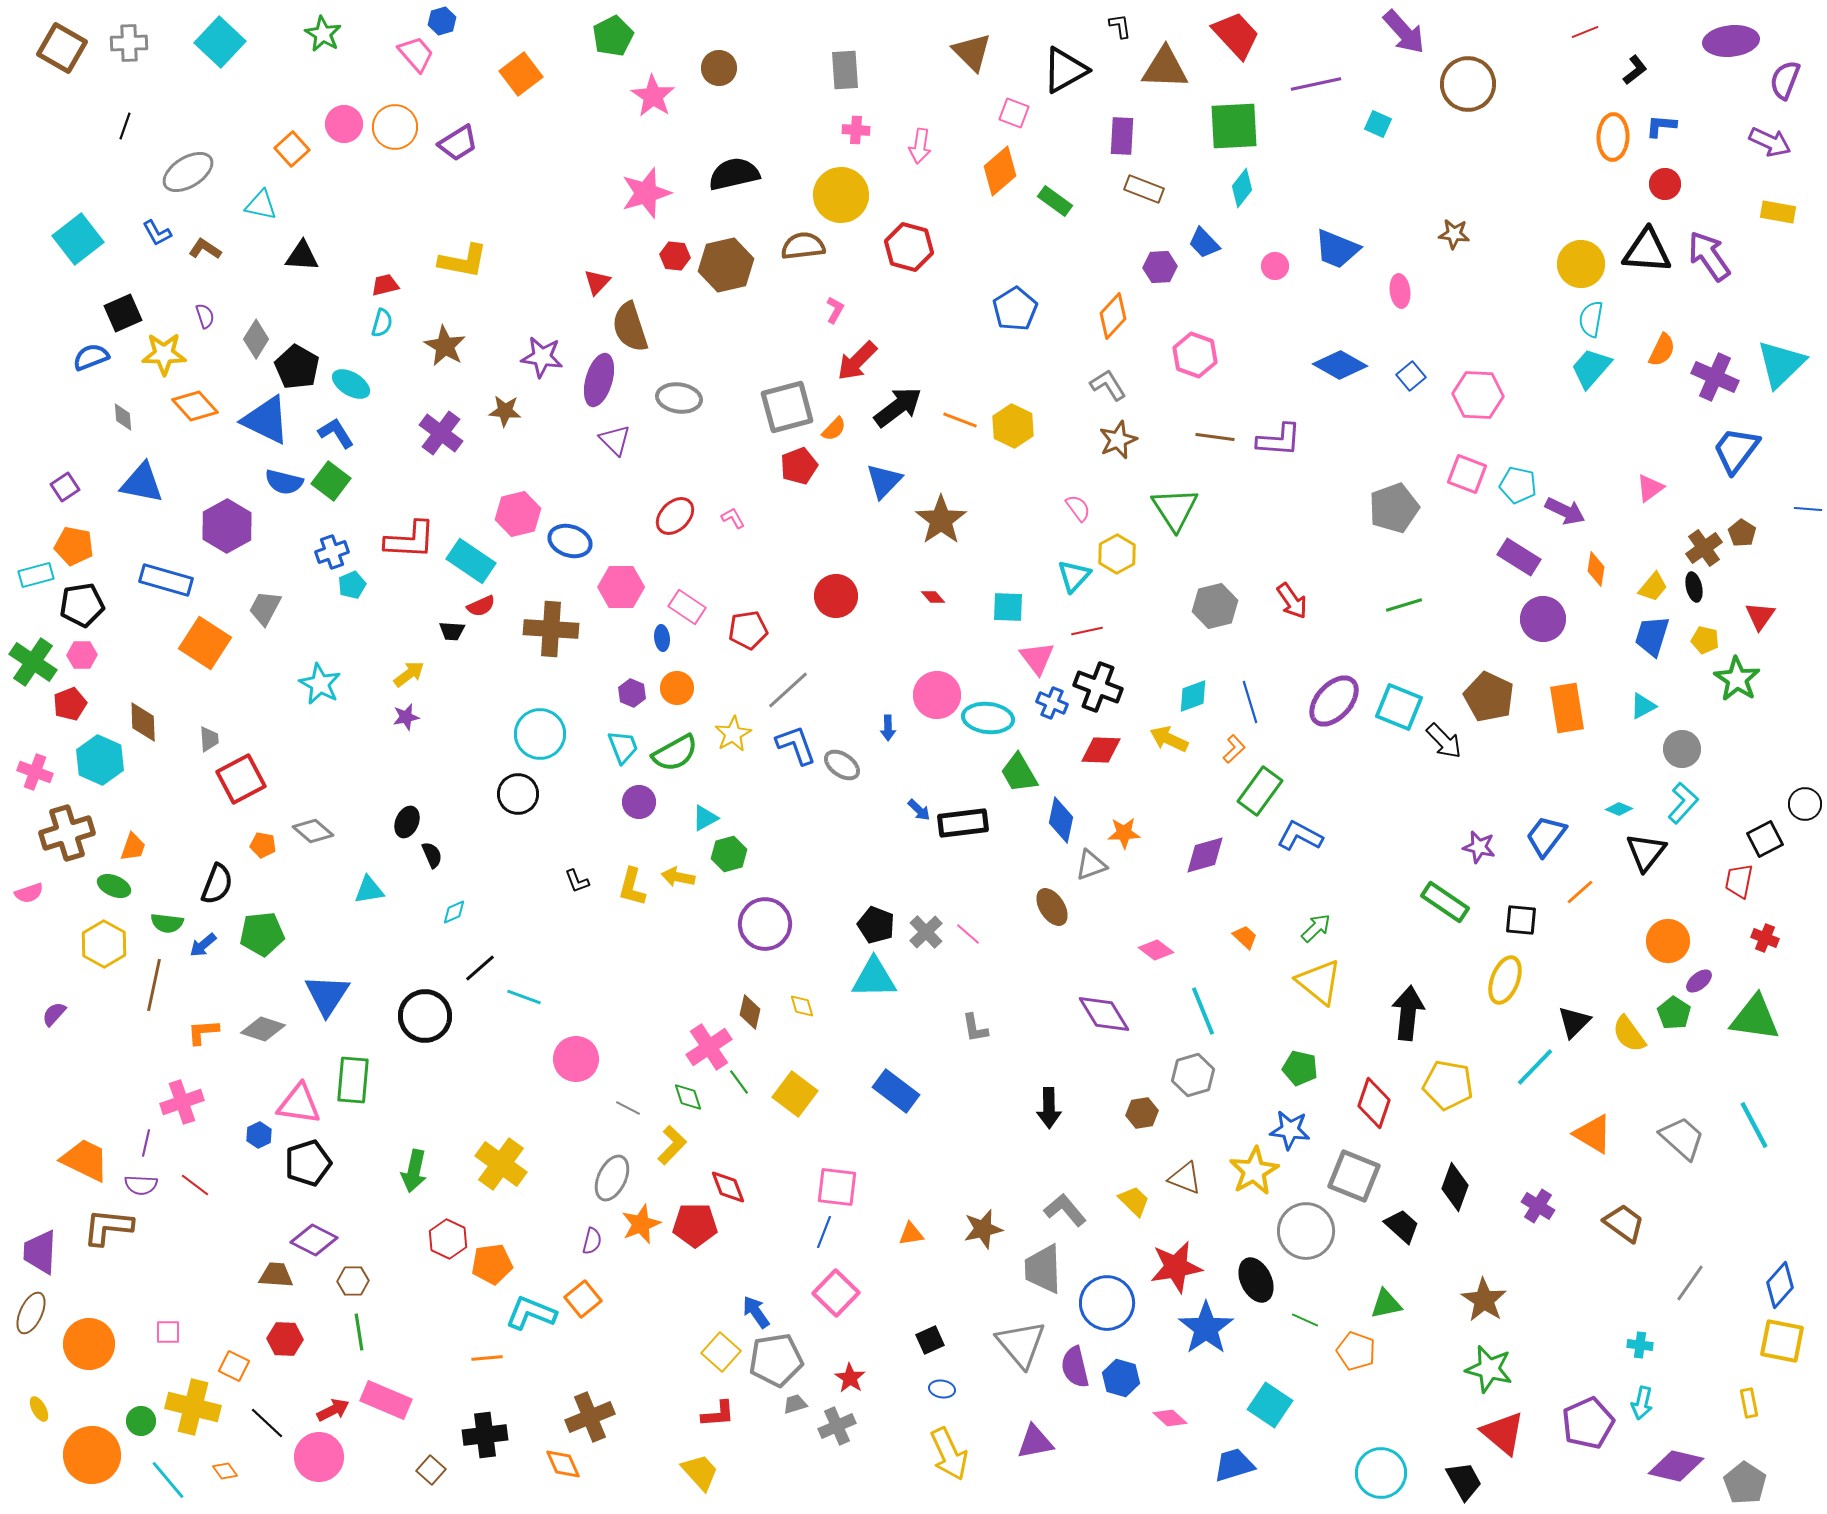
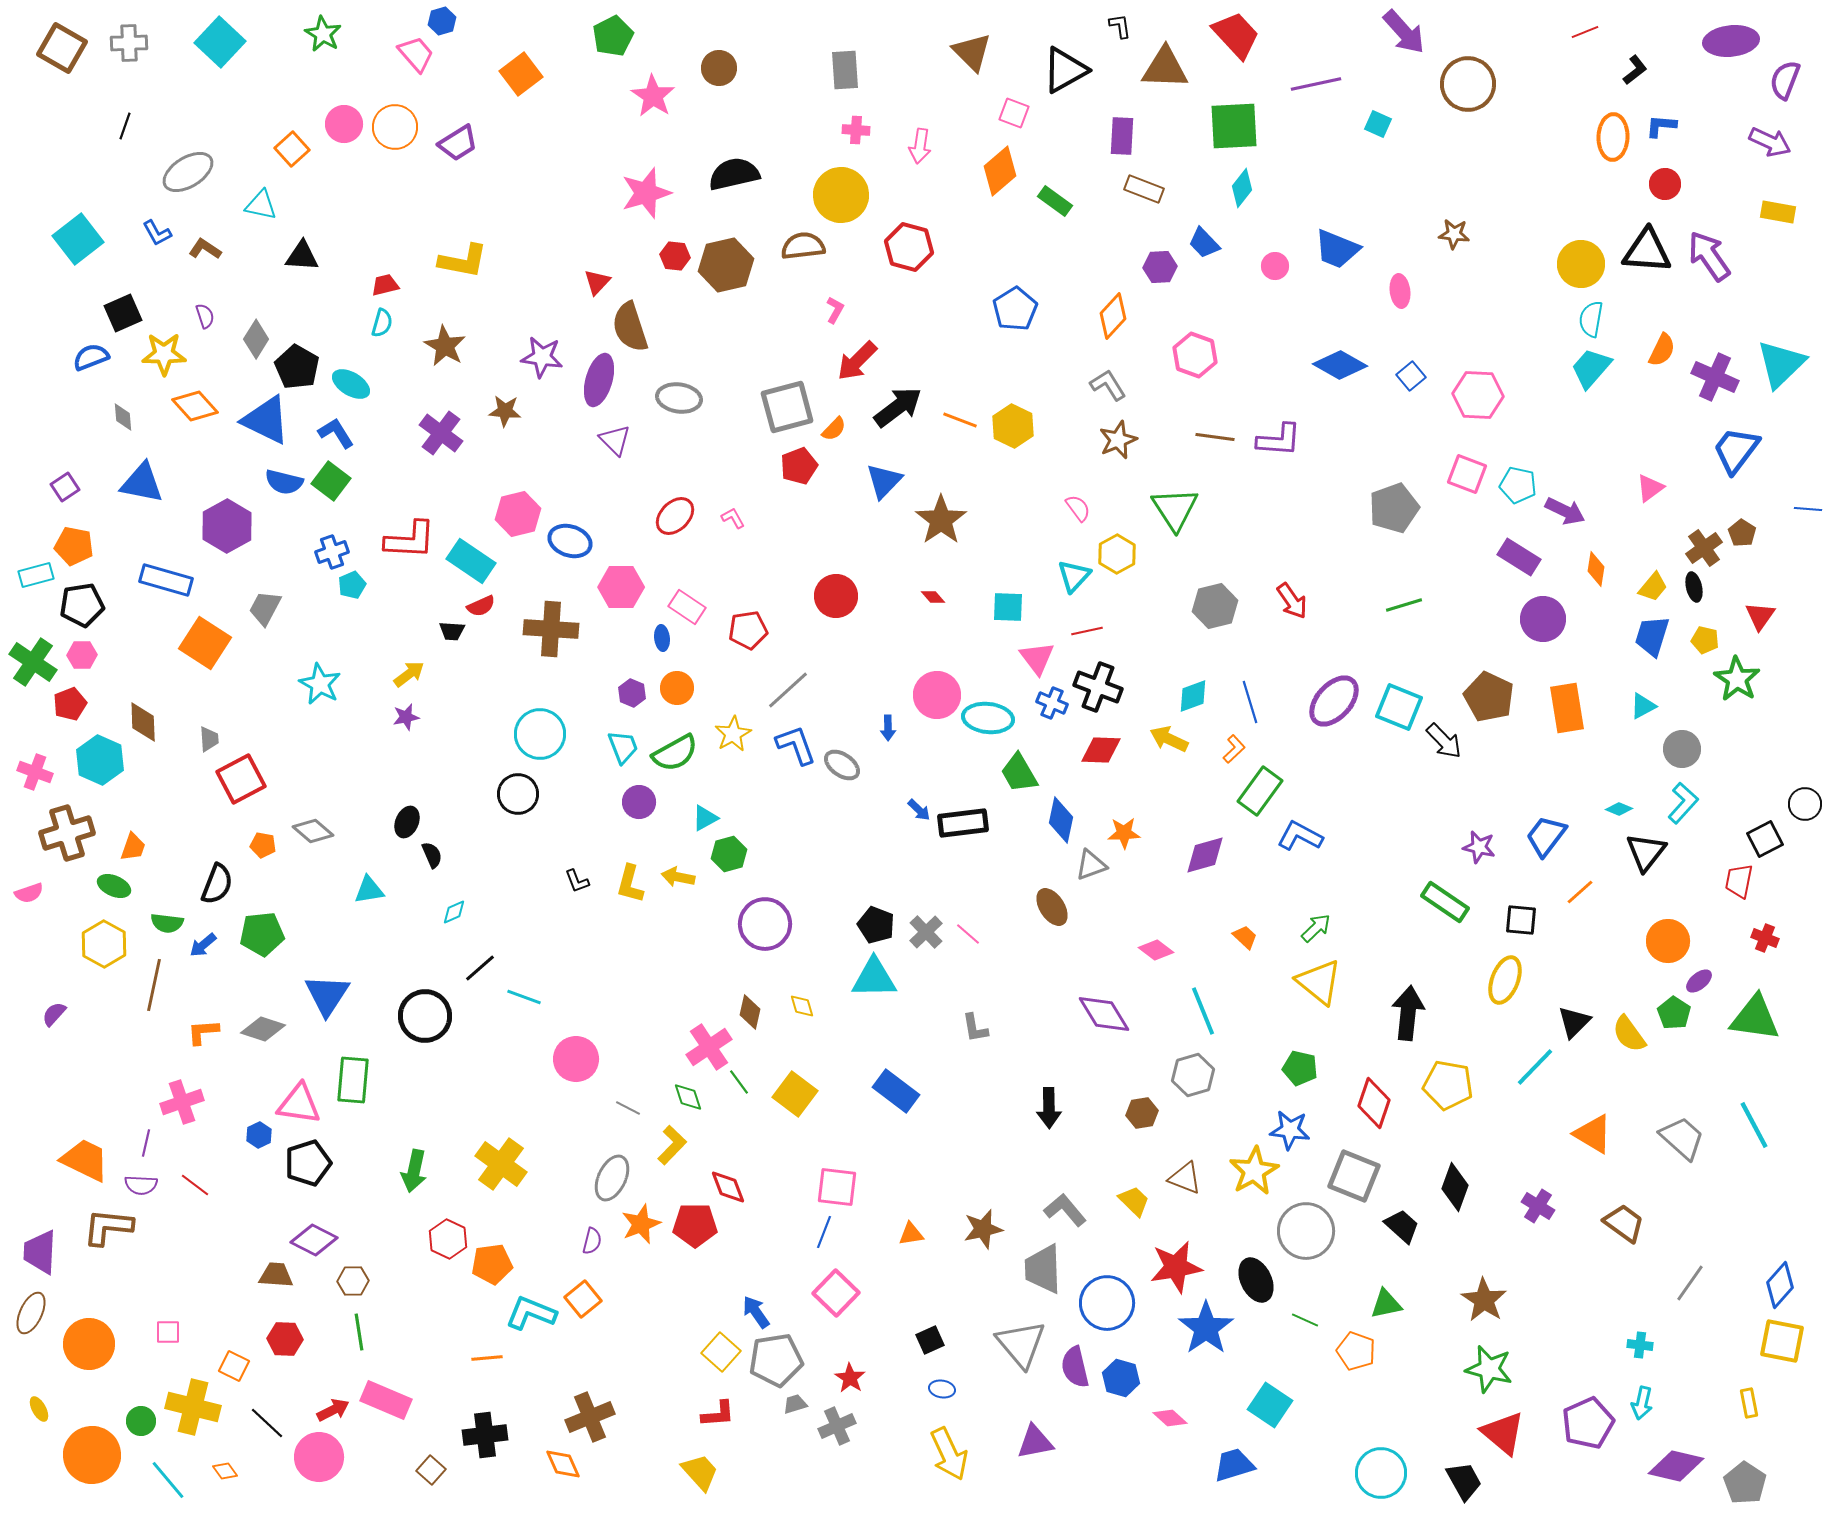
yellow L-shape at (632, 887): moved 2 px left, 3 px up
